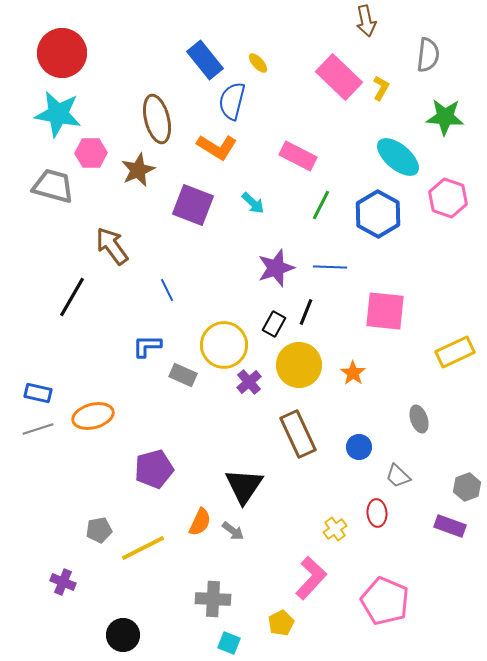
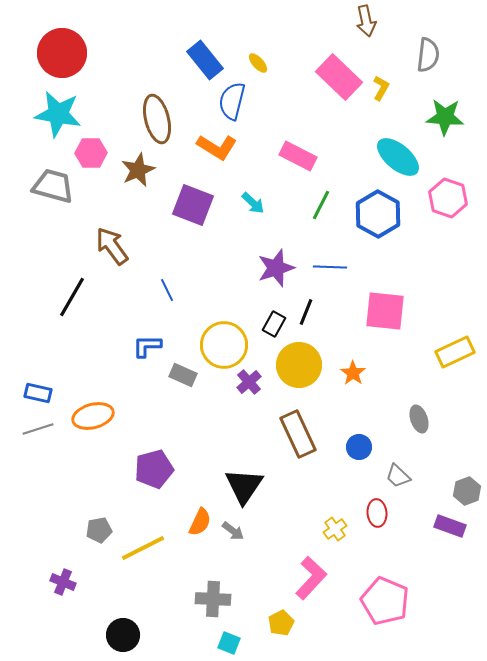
gray hexagon at (467, 487): moved 4 px down
